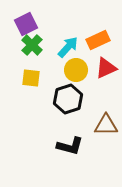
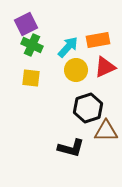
orange rectangle: rotated 15 degrees clockwise
green cross: rotated 20 degrees counterclockwise
red triangle: moved 1 px left, 1 px up
black hexagon: moved 20 px right, 9 px down
brown triangle: moved 6 px down
black L-shape: moved 1 px right, 2 px down
